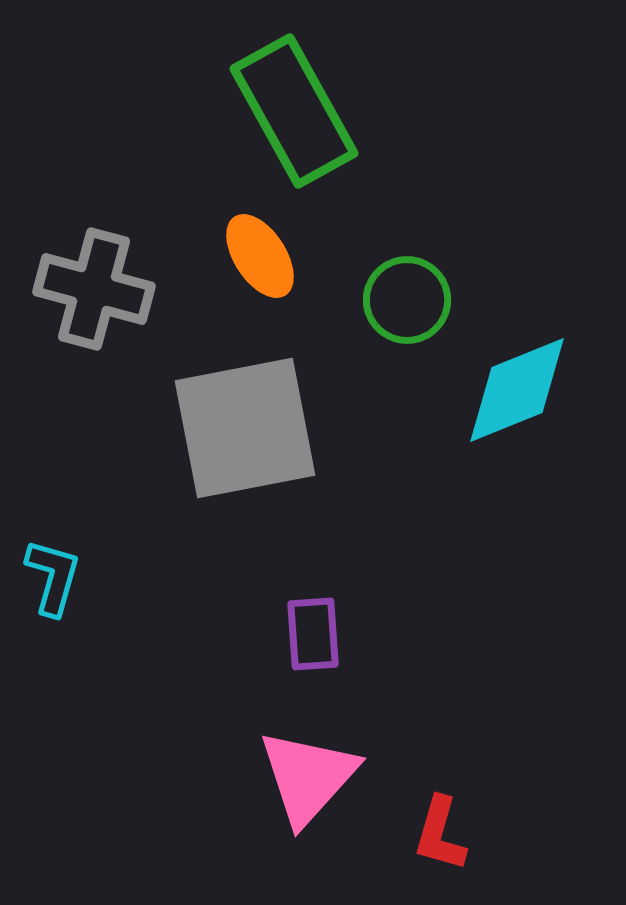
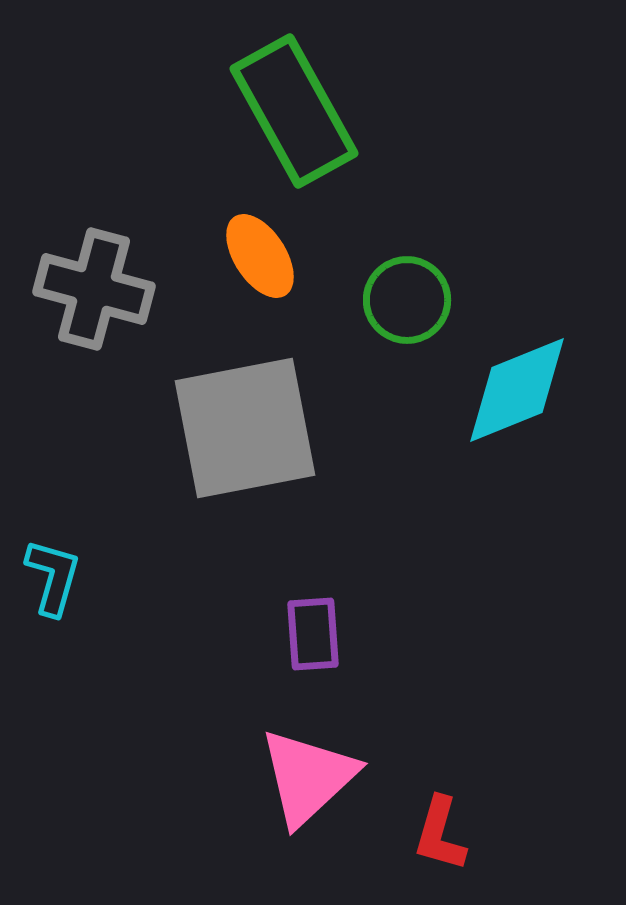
pink triangle: rotated 5 degrees clockwise
